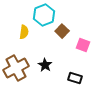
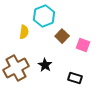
cyan hexagon: moved 1 px down
brown square: moved 5 px down
